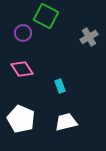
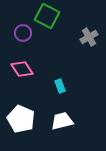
green square: moved 1 px right
white trapezoid: moved 4 px left, 1 px up
